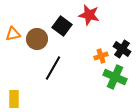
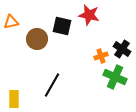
black square: rotated 24 degrees counterclockwise
orange triangle: moved 2 px left, 12 px up
black line: moved 1 px left, 17 px down
